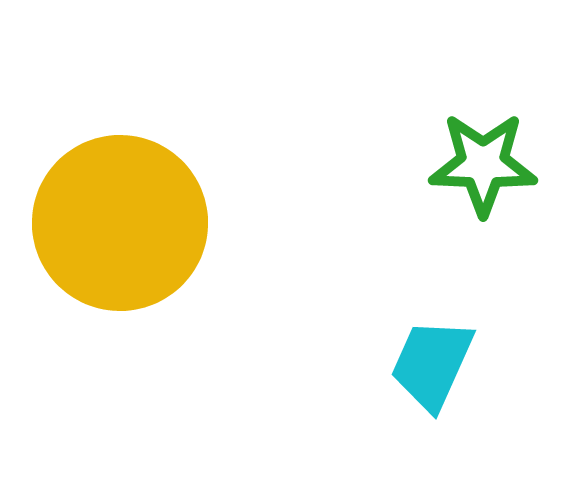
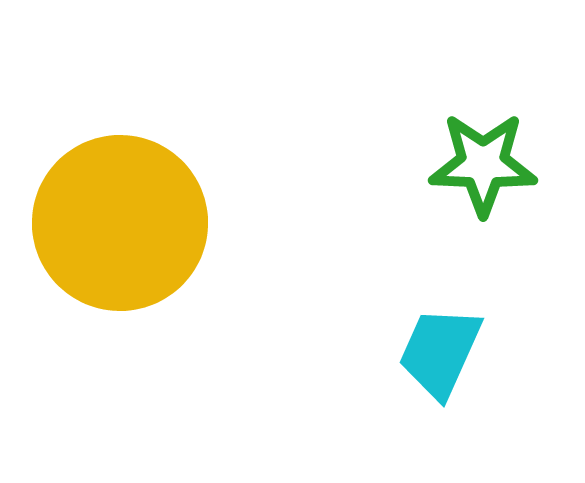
cyan trapezoid: moved 8 px right, 12 px up
